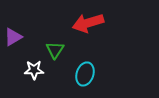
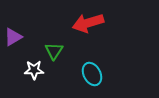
green triangle: moved 1 px left, 1 px down
cyan ellipse: moved 7 px right; rotated 45 degrees counterclockwise
